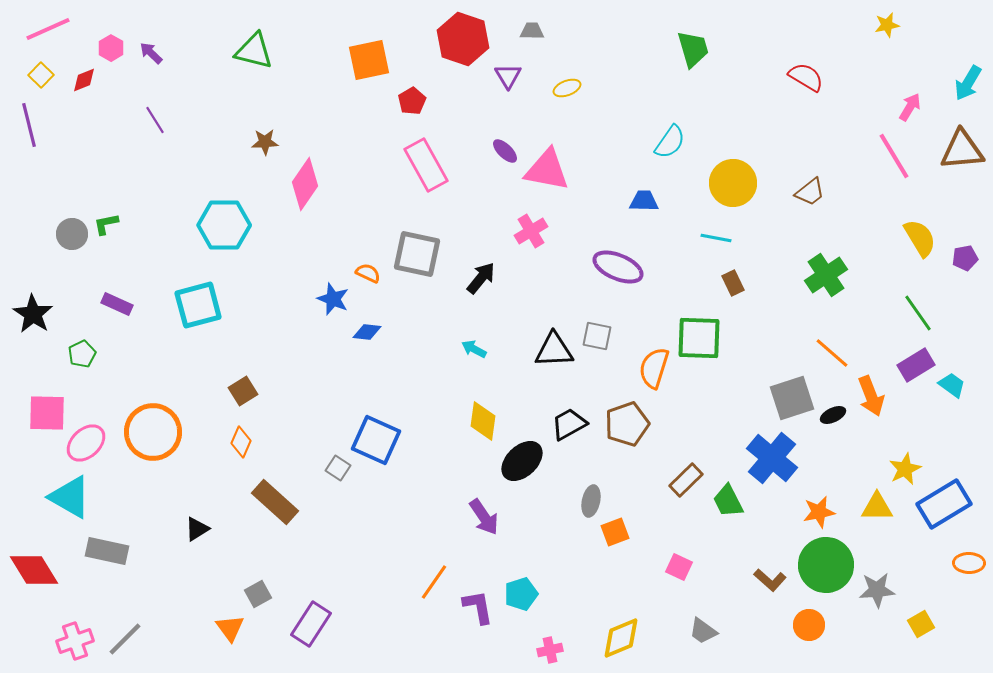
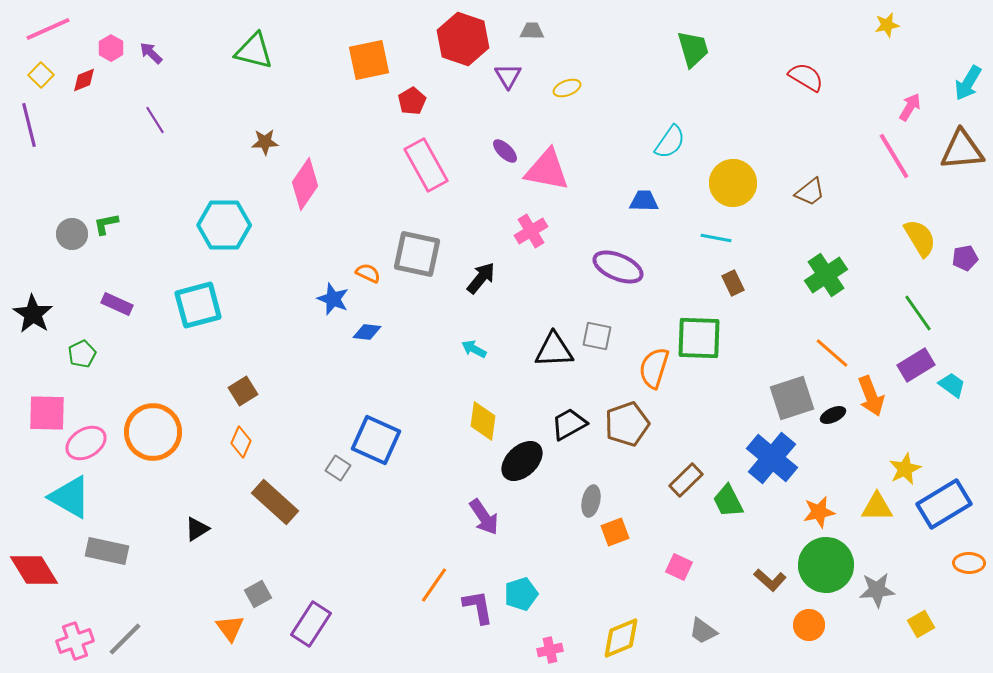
pink ellipse at (86, 443): rotated 12 degrees clockwise
orange line at (434, 582): moved 3 px down
